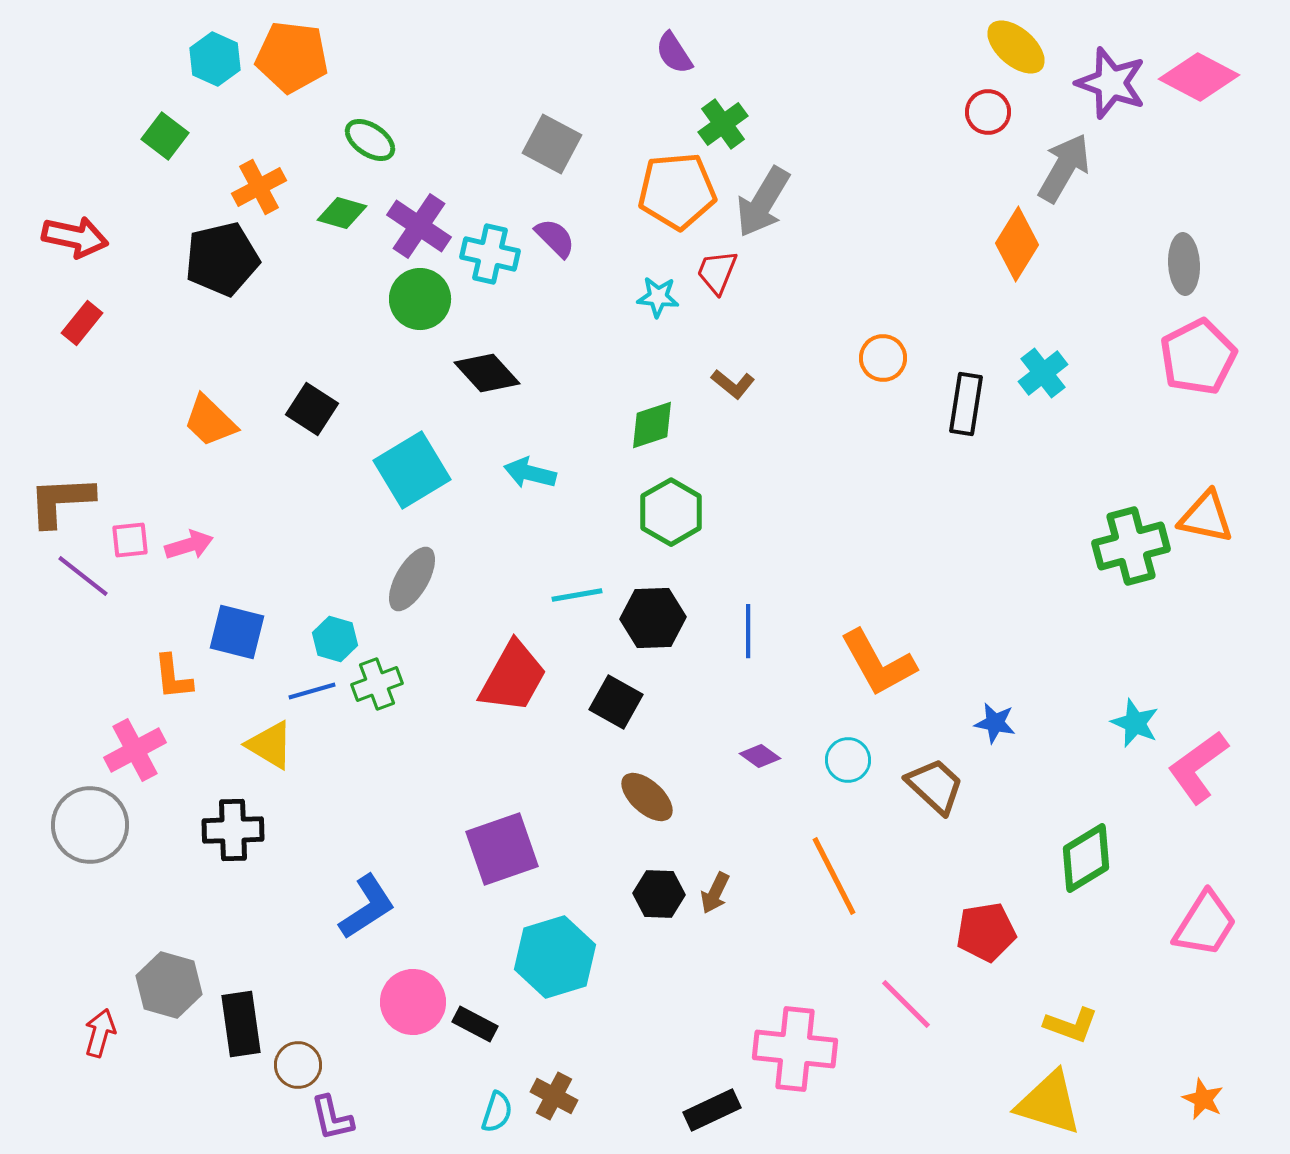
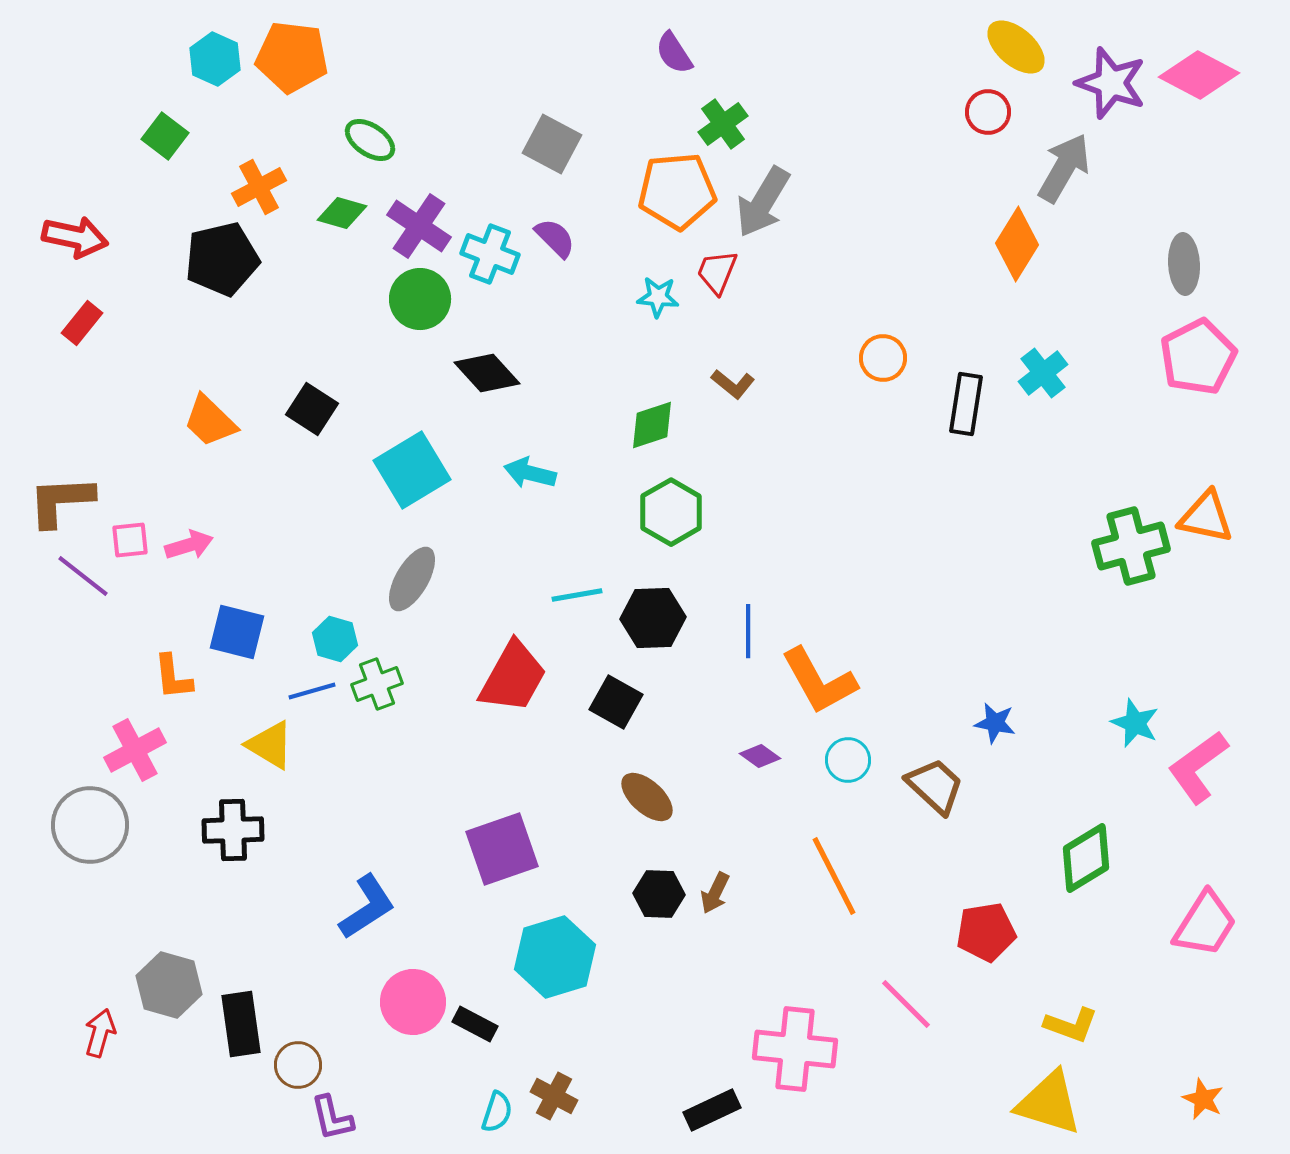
pink diamond at (1199, 77): moved 2 px up
cyan cross at (490, 254): rotated 8 degrees clockwise
orange L-shape at (878, 663): moved 59 px left, 18 px down
